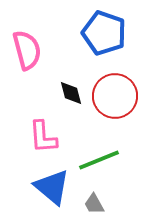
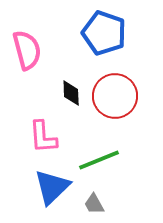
black diamond: rotated 12 degrees clockwise
blue triangle: rotated 36 degrees clockwise
